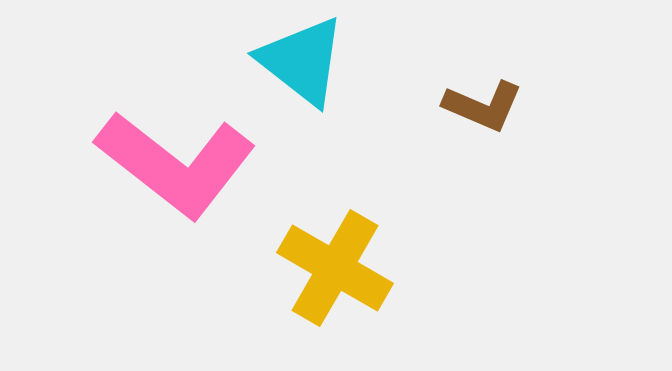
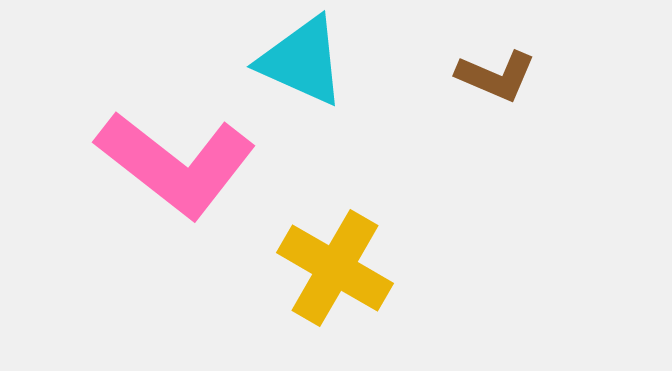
cyan triangle: rotated 14 degrees counterclockwise
brown L-shape: moved 13 px right, 30 px up
